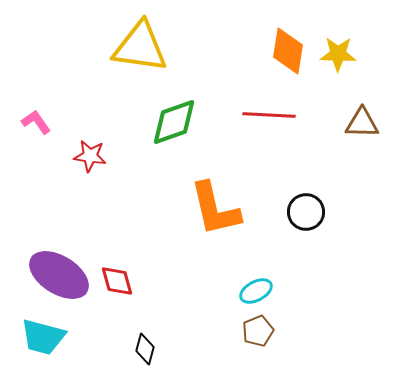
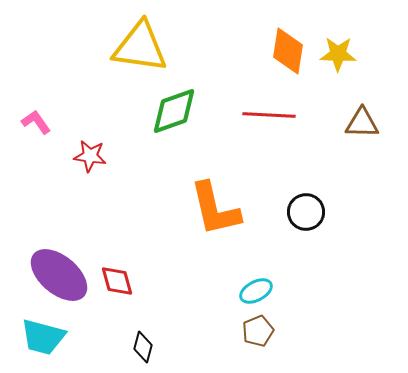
green diamond: moved 11 px up
purple ellipse: rotated 8 degrees clockwise
black diamond: moved 2 px left, 2 px up
